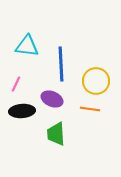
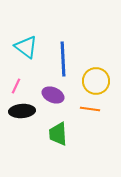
cyan triangle: moved 1 px left, 1 px down; rotated 30 degrees clockwise
blue line: moved 2 px right, 5 px up
pink line: moved 2 px down
purple ellipse: moved 1 px right, 4 px up
green trapezoid: moved 2 px right
